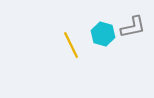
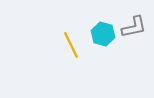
gray L-shape: moved 1 px right
